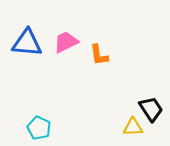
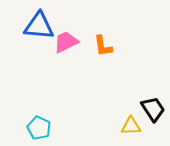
blue triangle: moved 12 px right, 17 px up
orange L-shape: moved 4 px right, 9 px up
black trapezoid: moved 2 px right
yellow triangle: moved 2 px left, 1 px up
